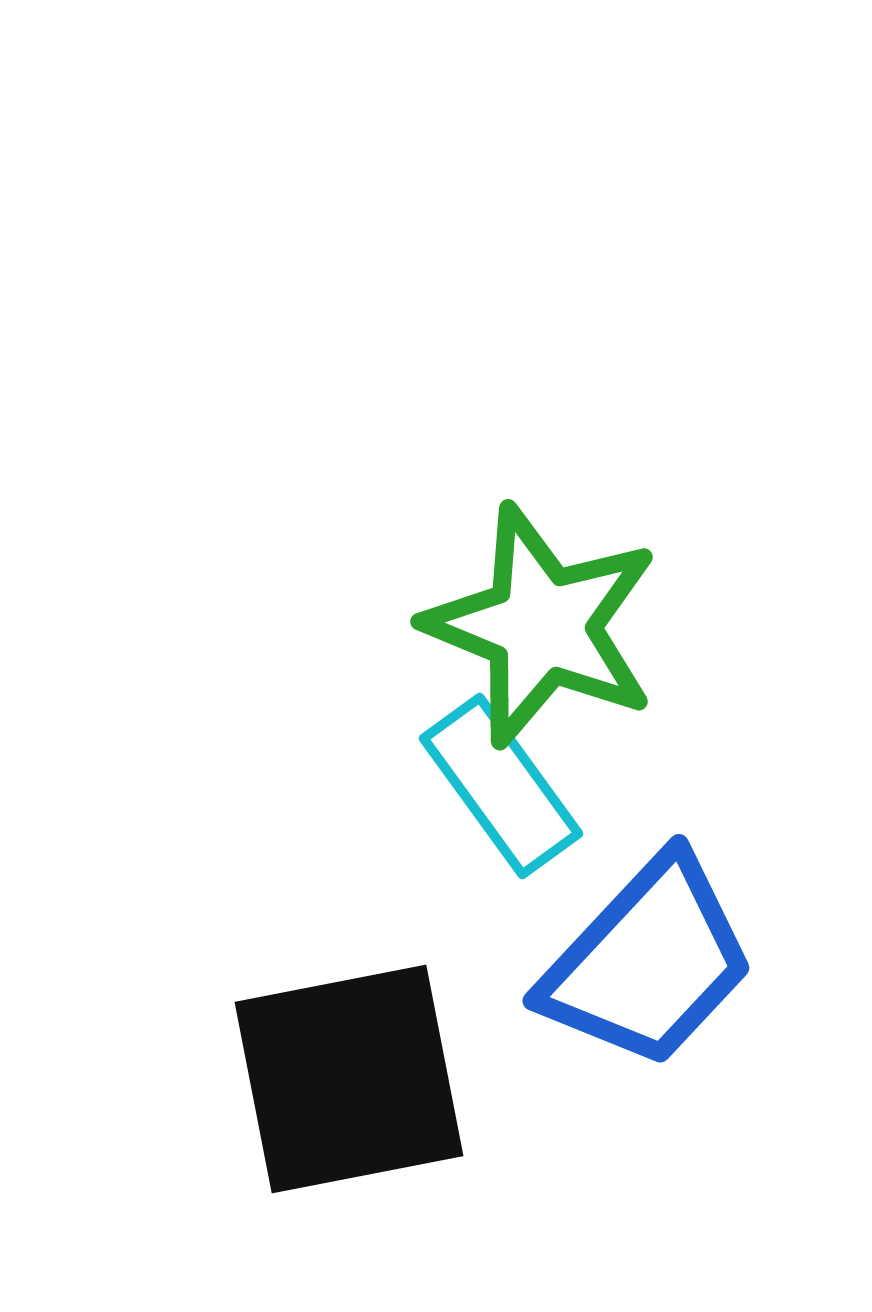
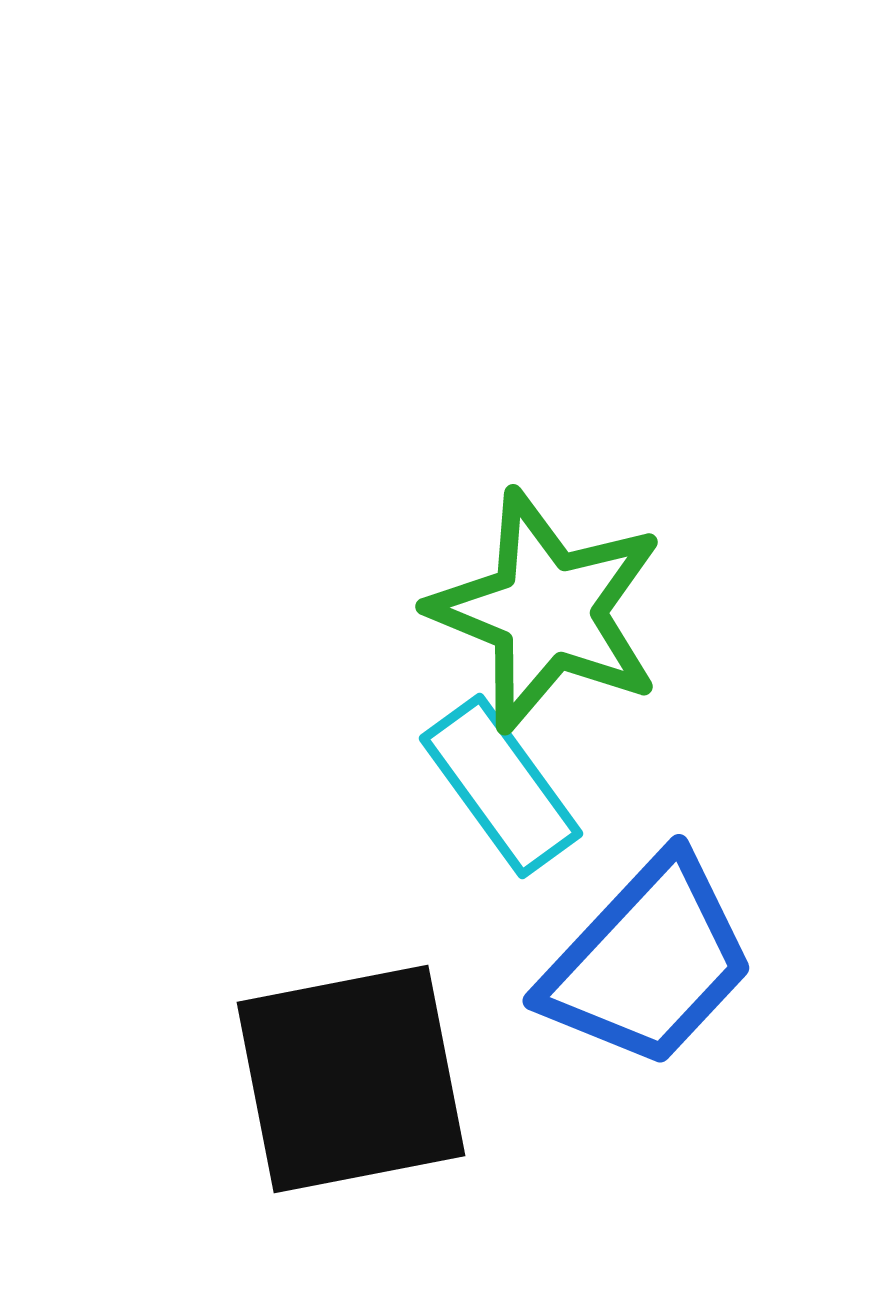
green star: moved 5 px right, 15 px up
black square: moved 2 px right
